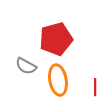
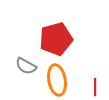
orange ellipse: moved 1 px left
